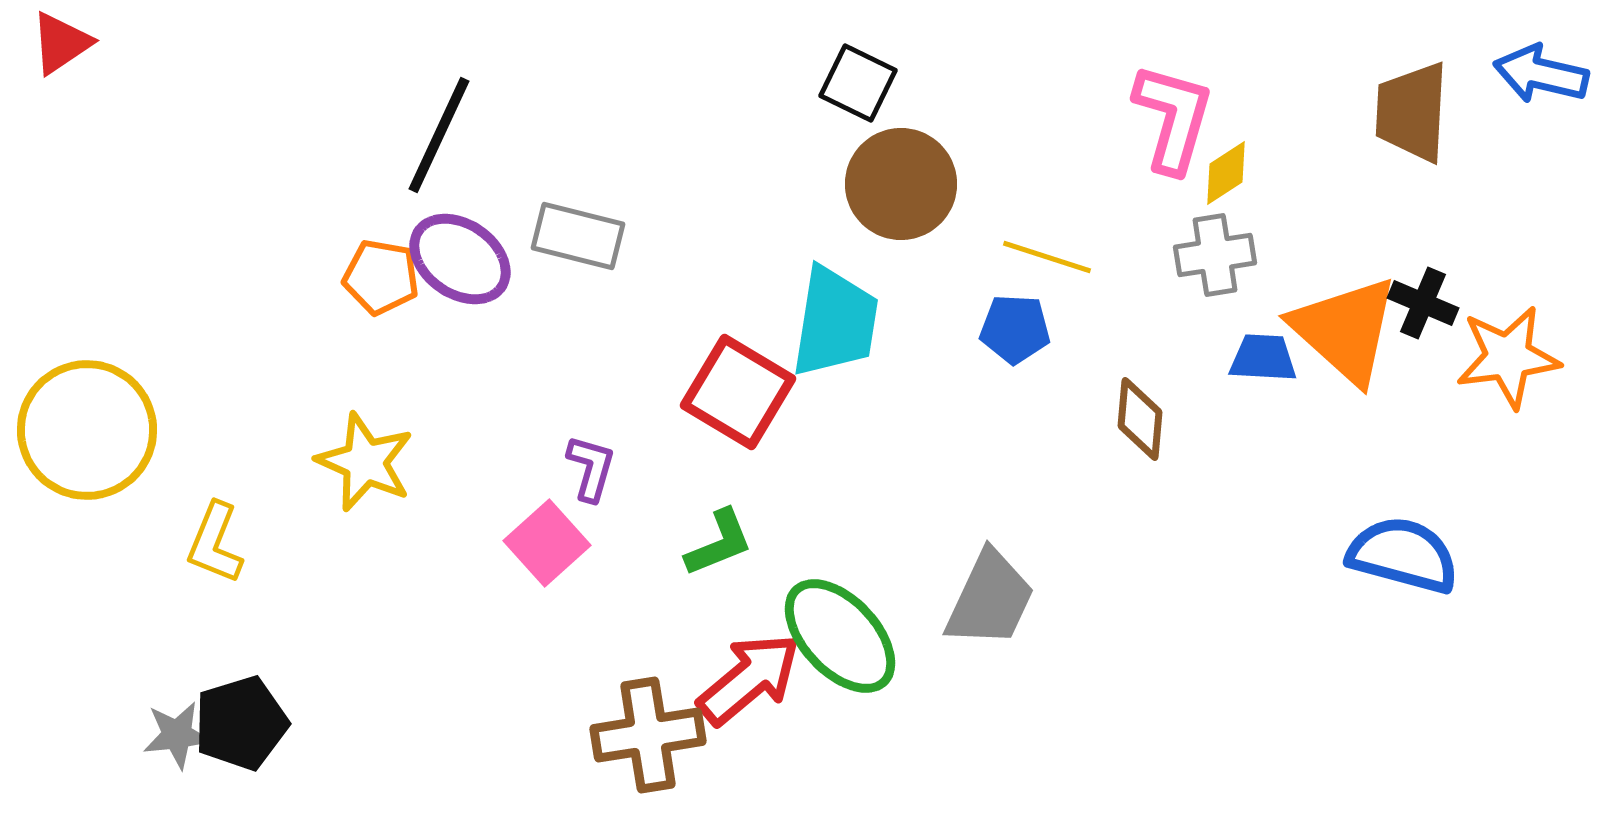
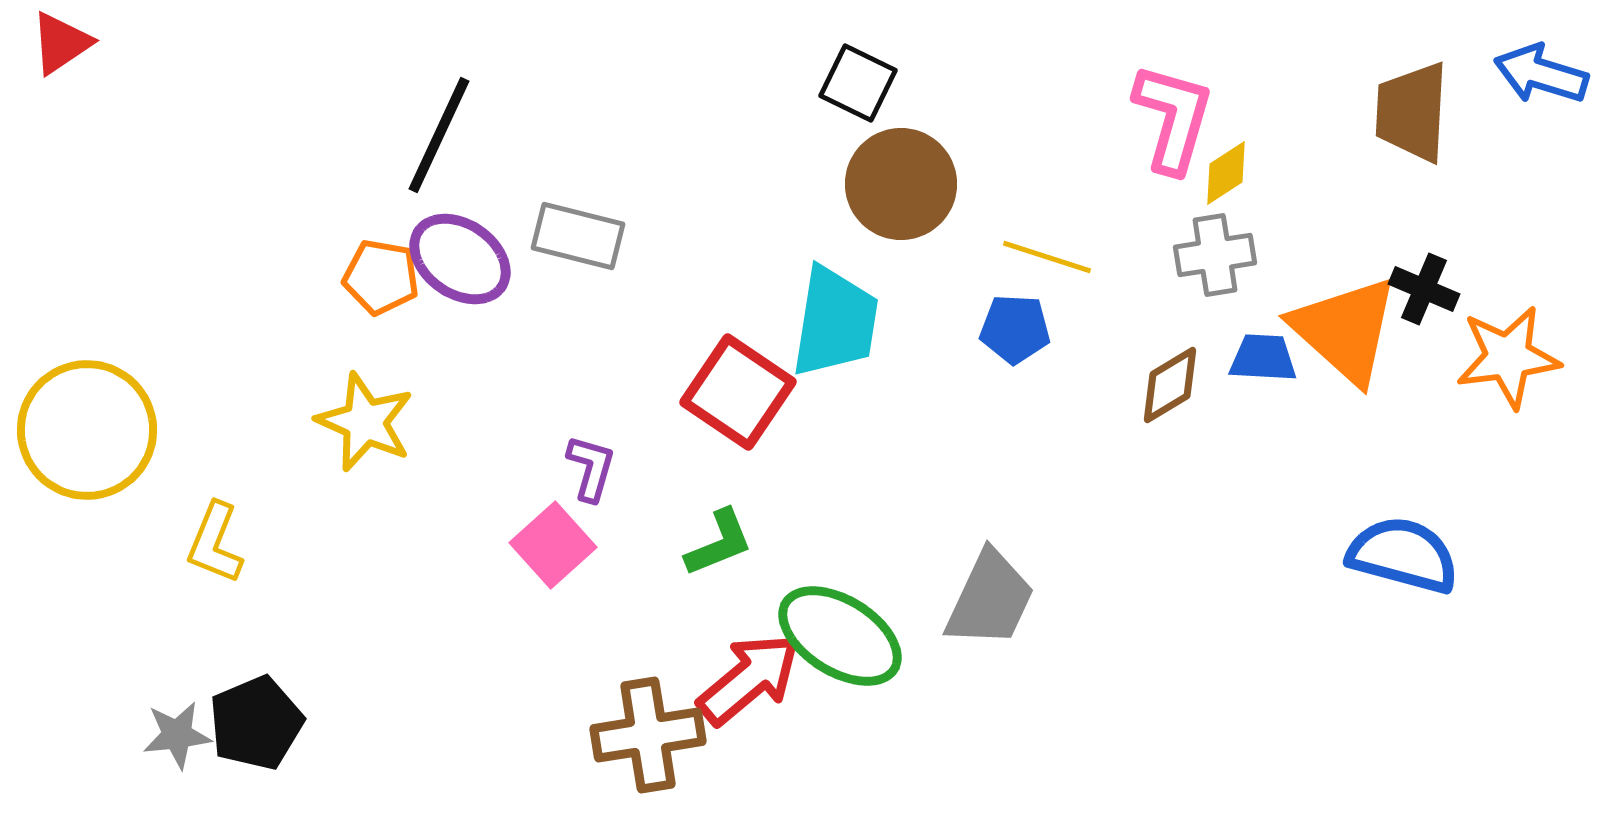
blue arrow: rotated 4 degrees clockwise
black cross: moved 1 px right, 14 px up
red square: rotated 3 degrees clockwise
brown diamond: moved 30 px right, 34 px up; rotated 54 degrees clockwise
yellow star: moved 40 px up
pink square: moved 6 px right, 2 px down
green ellipse: rotated 15 degrees counterclockwise
black pentagon: moved 15 px right; rotated 6 degrees counterclockwise
